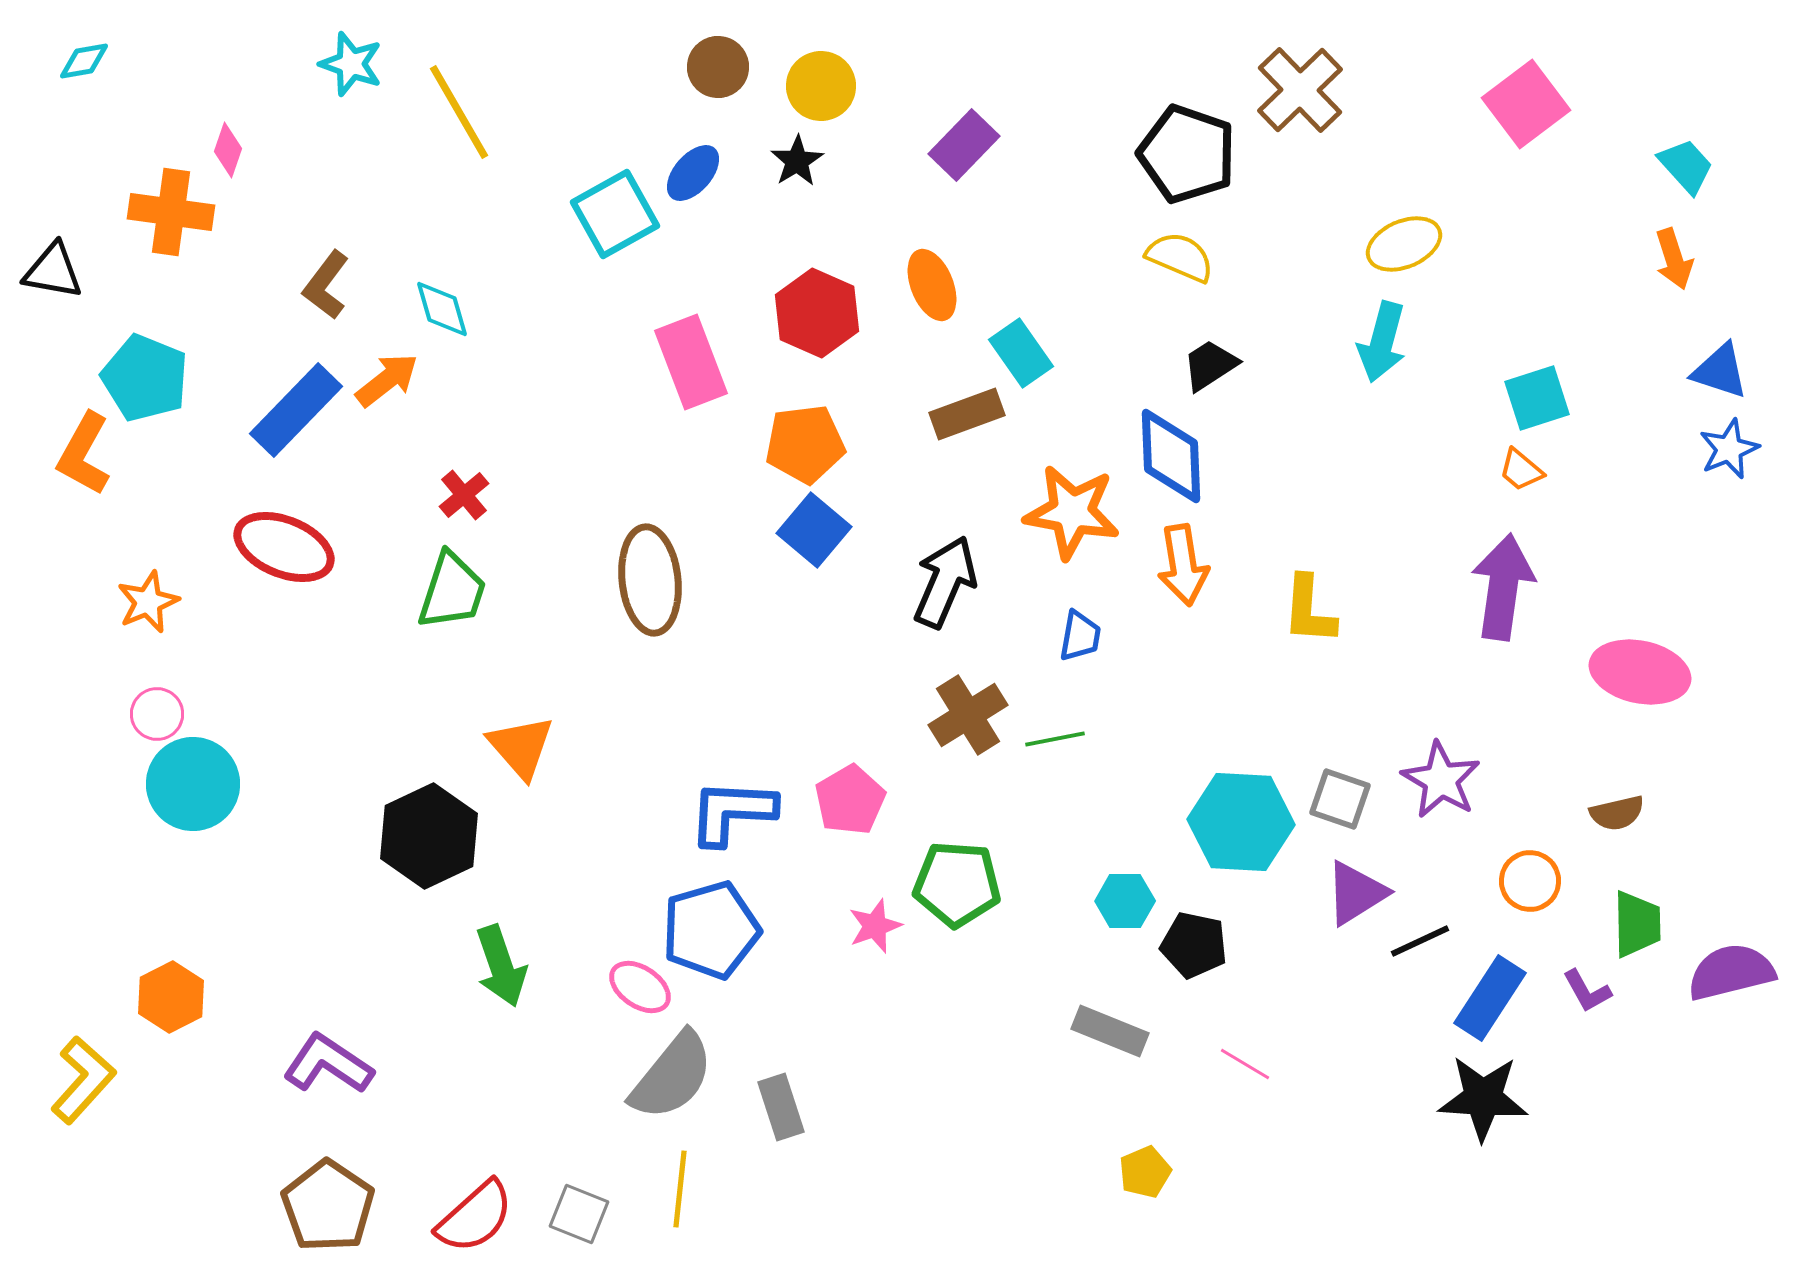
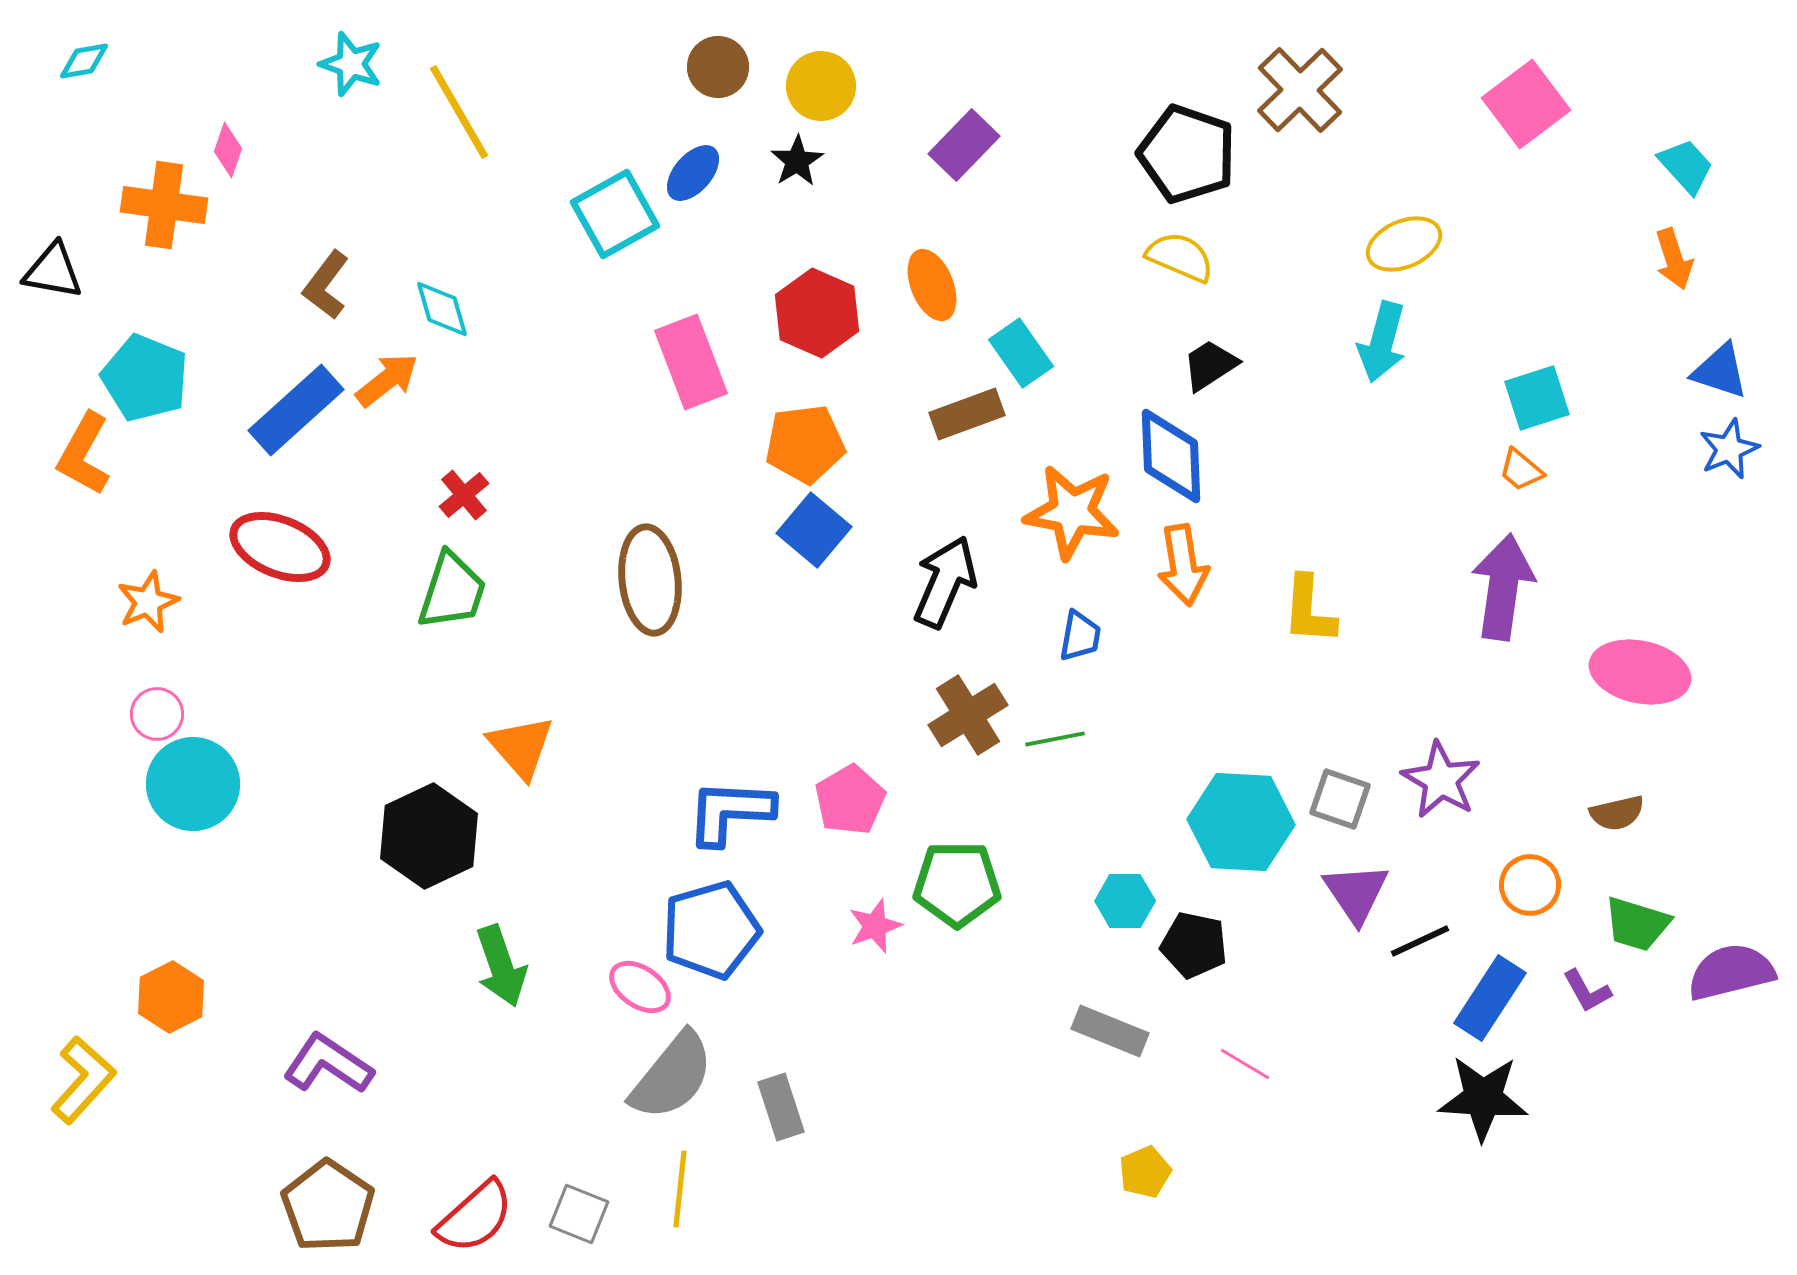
orange cross at (171, 212): moved 7 px left, 7 px up
blue rectangle at (296, 410): rotated 4 degrees clockwise
red ellipse at (284, 547): moved 4 px left
blue L-shape at (732, 812): moved 2 px left
orange circle at (1530, 881): moved 4 px down
green pentagon at (957, 884): rotated 4 degrees counterclockwise
purple triangle at (1356, 893): rotated 32 degrees counterclockwise
green trapezoid at (1637, 924): rotated 108 degrees clockwise
